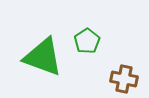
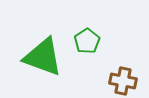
brown cross: moved 1 px left, 2 px down
